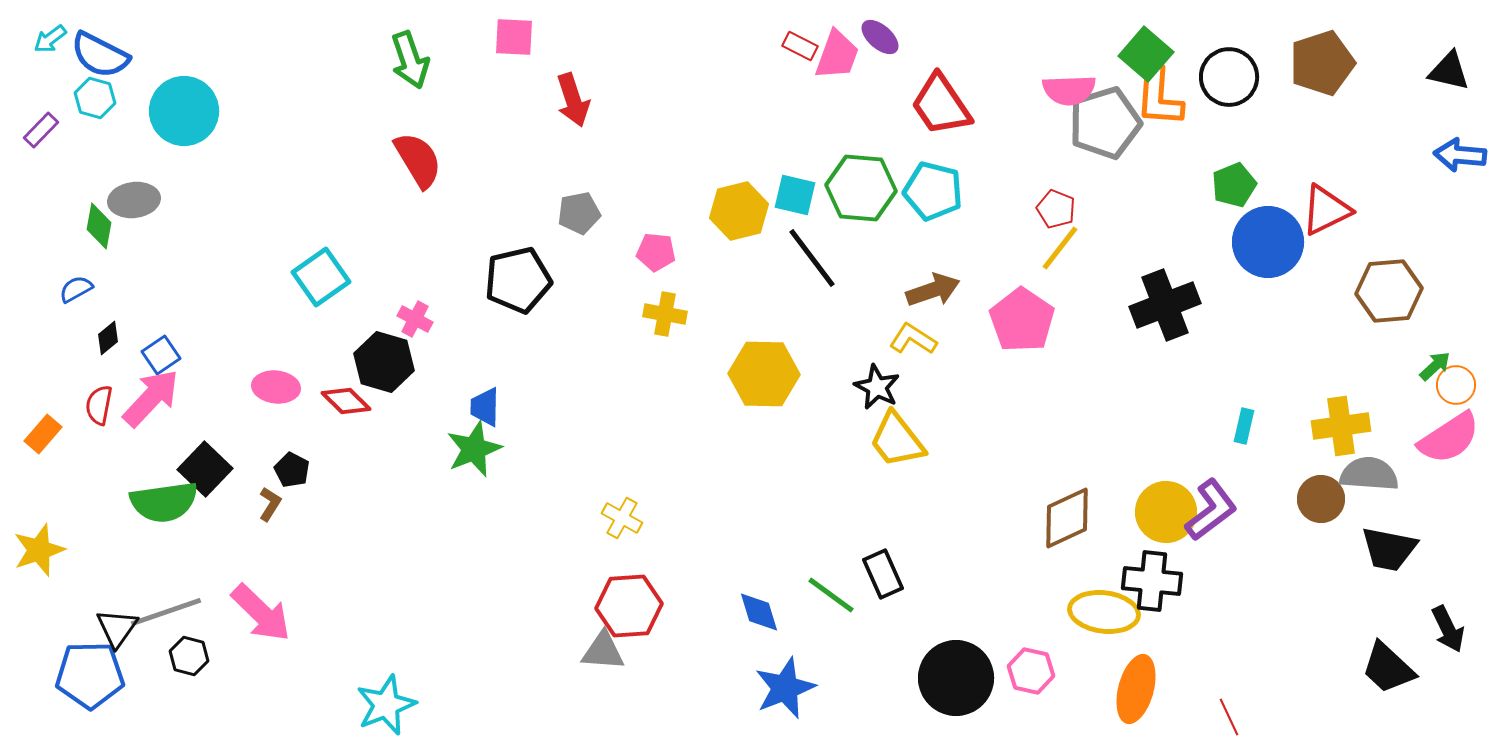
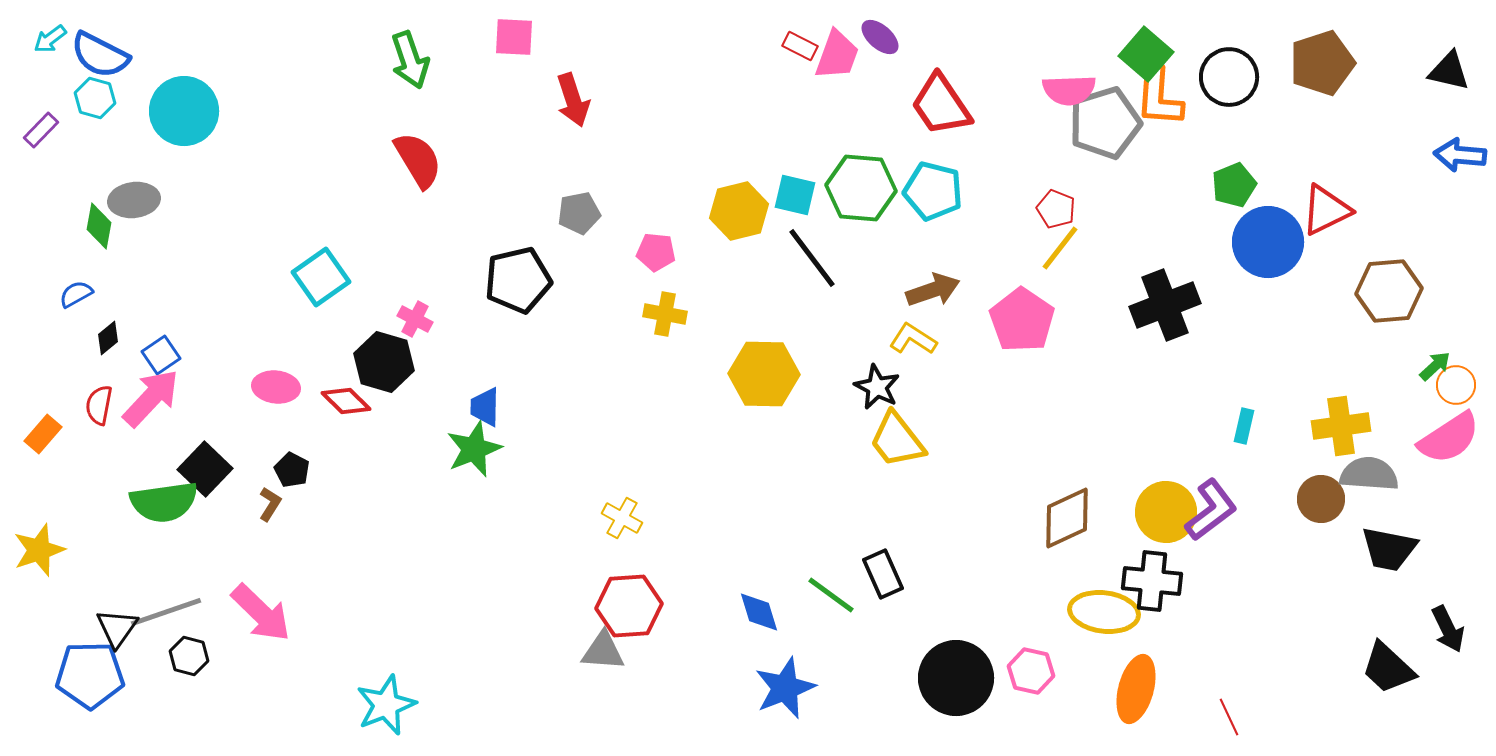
blue semicircle at (76, 289): moved 5 px down
